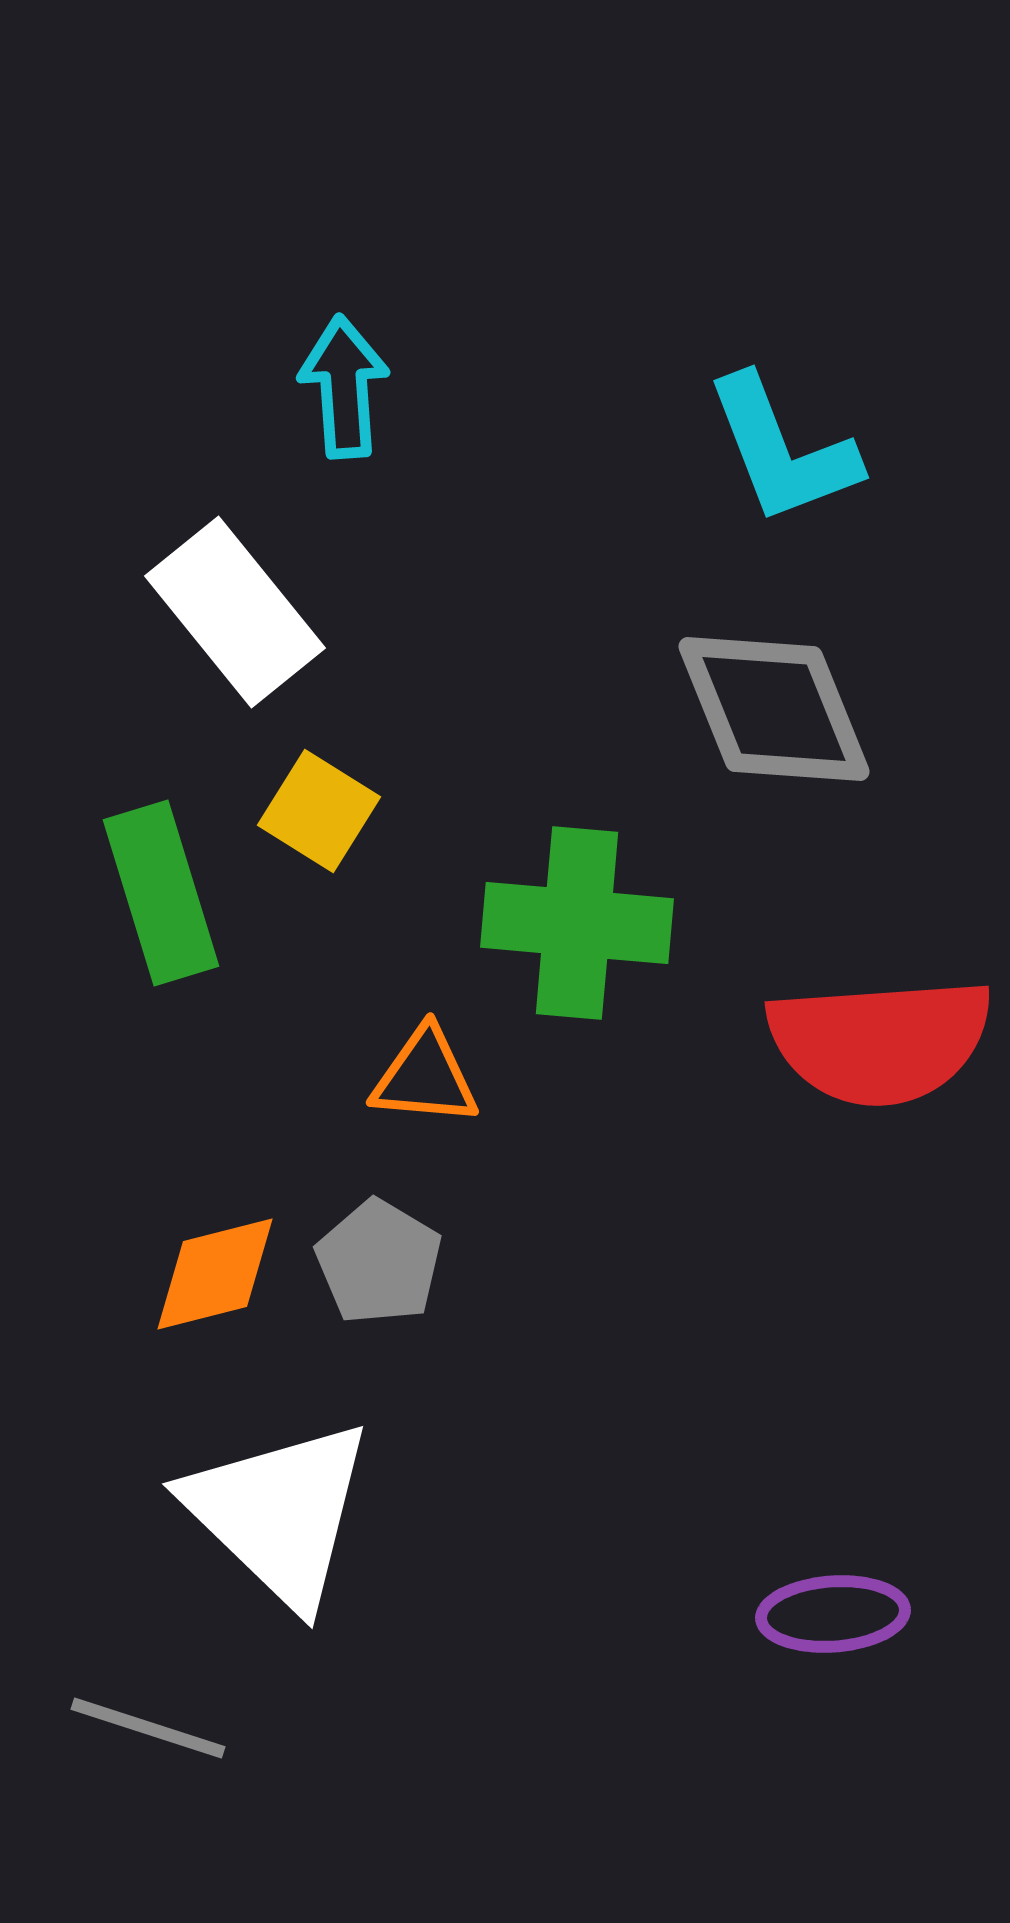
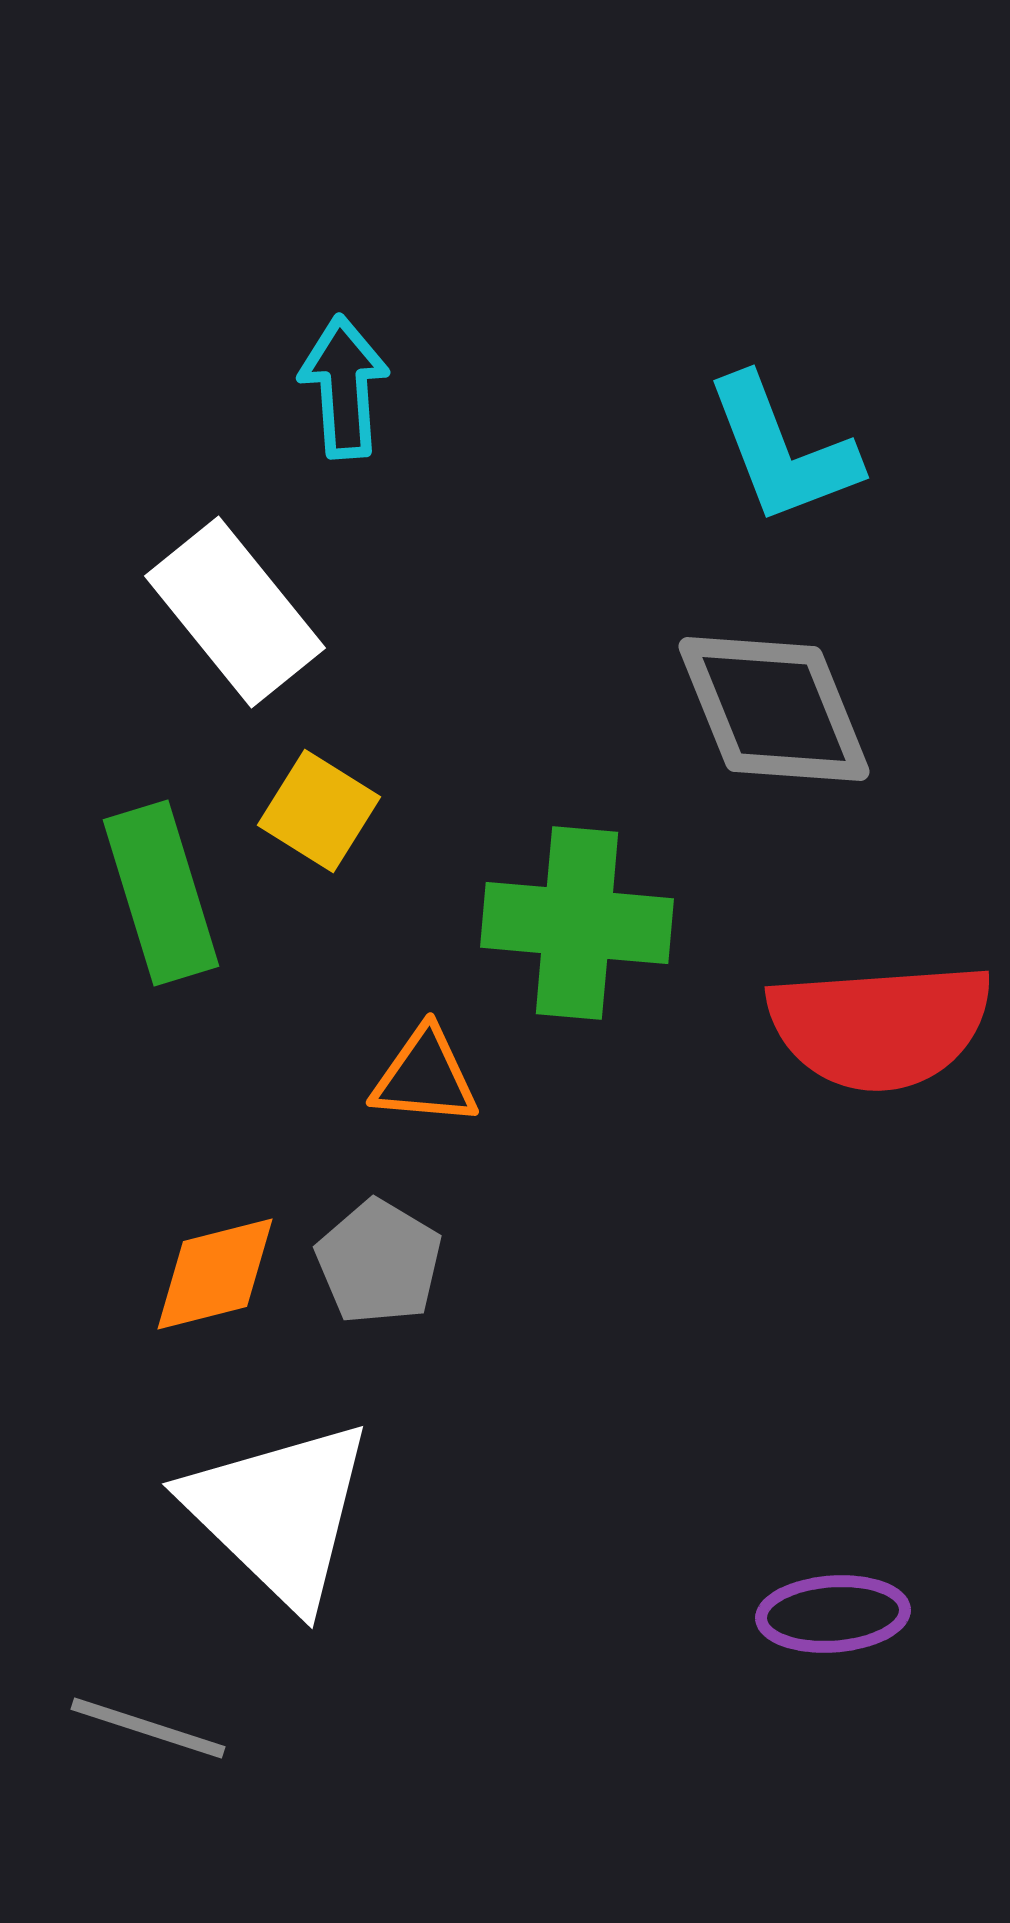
red semicircle: moved 15 px up
